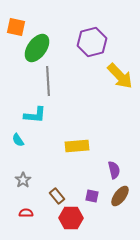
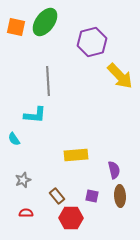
green ellipse: moved 8 px right, 26 px up
cyan semicircle: moved 4 px left, 1 px up
yellow rectangle: moved 1 px left, 9 px down
gray star: rotated 14 degrees clockwise
brown ellipse: rotated 40 degrees counterclockwise
